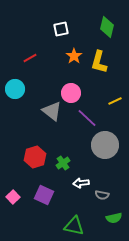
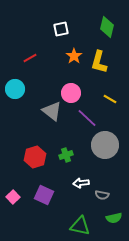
yellow line: moved 5 px left, 2 px up; rotated 56 degrees clockwise
green cross: moved 3 px right, 8 px up; rotated 16 degrees clockwise
green triangle: moved 6 px right
